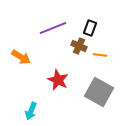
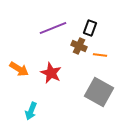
orange arrow: moved 2 px left, 12 px down
red star: moved 7 px left, 7 px up
